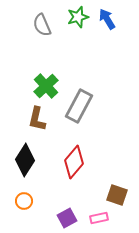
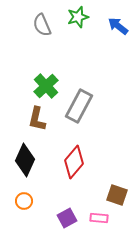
blue arrow: moved 11 px right, 7 px down; rotated 20 degrees counterclockwise
black diamond: rotated 8 degrees counterclockwise
pink rectangle: rotated 18 degrees clockwise
